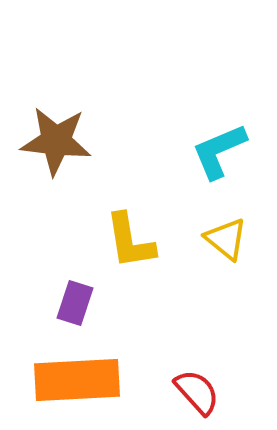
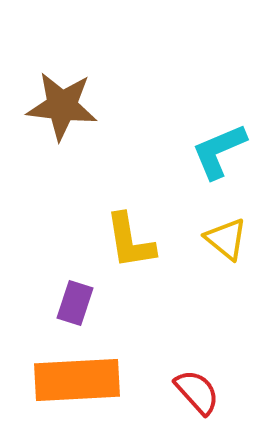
brown star: moved 6 px right, 35 px up
